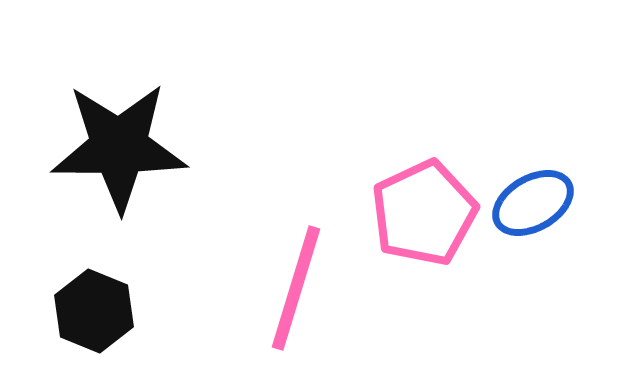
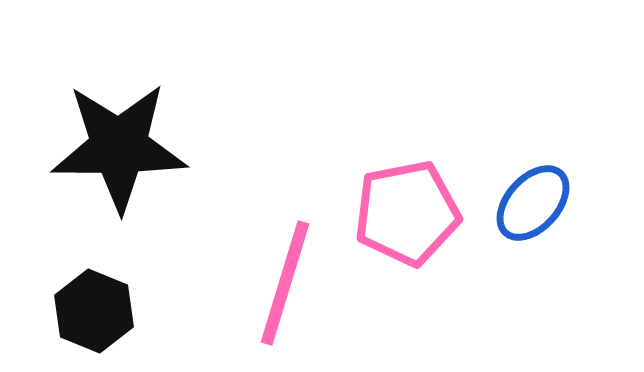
blue ellipse: rotated 18 degrees counterclockwise
pink pentagon: moved 17 px left; rotated 14 degrees clockwise
pink line: moved 11 px left, 5 px up
